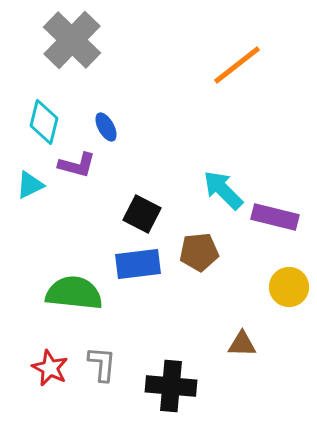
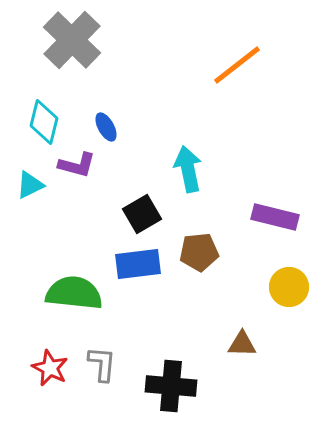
cyan arrow: moved 35 px left, 21 px up; rotated 33 degrees clockwise
black square: rotated 33 degrees clockwise
